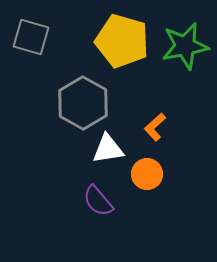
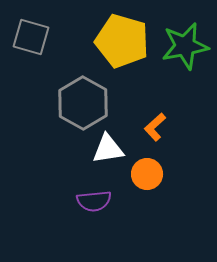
purple semicircle: moved 4 px left; rotated 56 degrees counterclockwise
